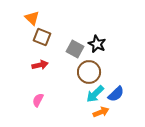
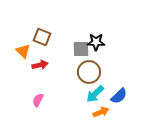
orange triangle: moved 9 px left, 33 px down
black star: moved 1 px left, 2 px up; rotated 24 degrees counterclockwise
gray square: moved 6 px right; rotated 30 degrees counterclockwise
blue semicircle: moved 3 px right, 2 px down
